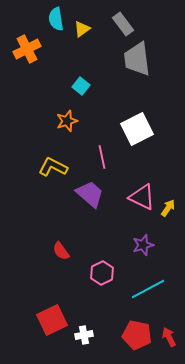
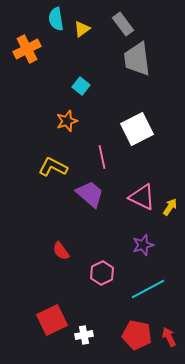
yellow arrow: moved 2 px right, 1 px up
